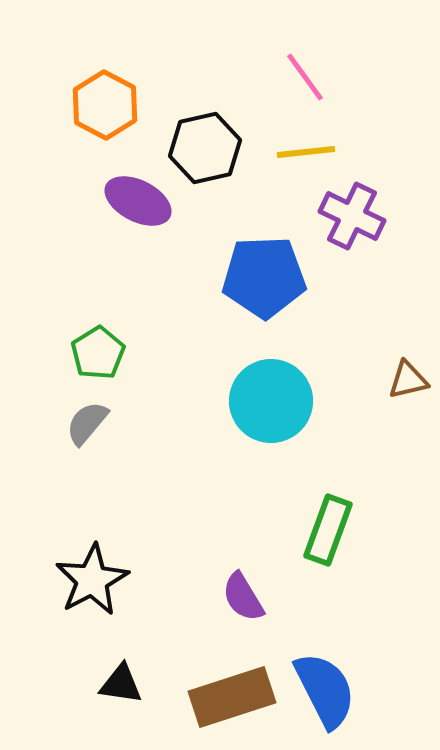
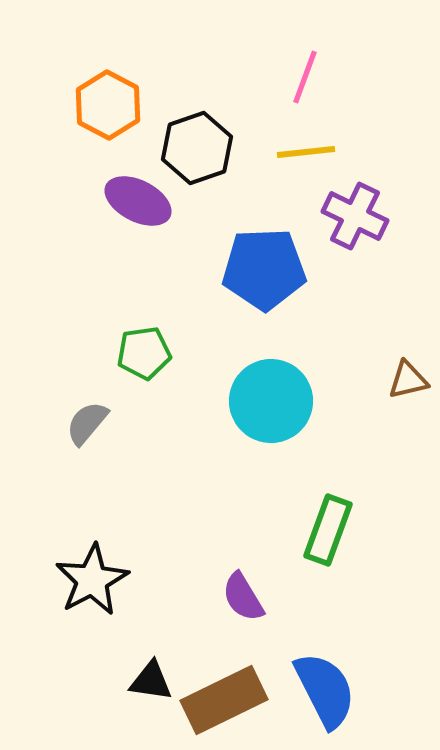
pink line: rotated 56 degrees clockwise
orange hexagon: moved 3 px right
black hexagon: moved 8 px left; rotated 6 degrees counterclockwise
purple cross: moved 3 px right
blue pentagon: moved 8 px up
green pentagon: moved 46 px right; rotated 24 degrees clockwise
black triangle: moved 30 px right, 3 px up
brown rectangle: moved 8 px left, 3 px down; rotated 8 degrees counterclockwise
